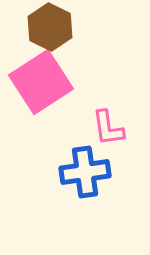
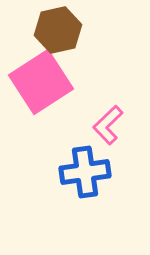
brown hexagon: moved 8 px right, 3 px down; rotated 21 degrees clockwise
pink L-shape: moved 3 px up; rotated 54 degrees clockwise
